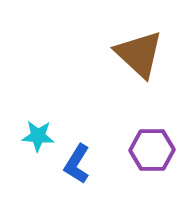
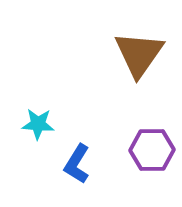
brown triangle: rotated 22 degrees clockwise
cyan star: moved 12 px up
